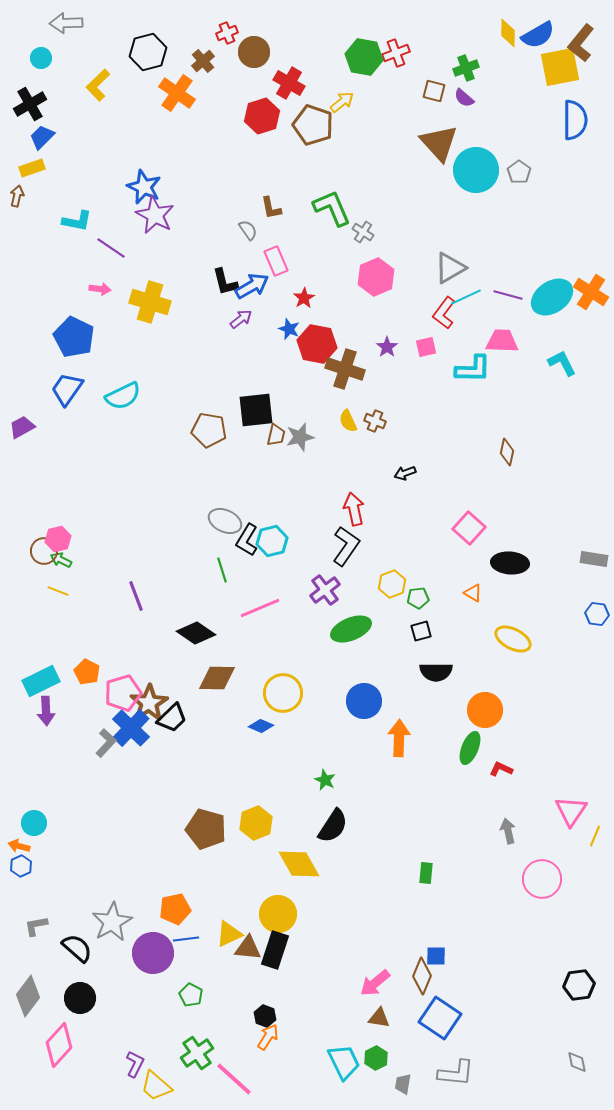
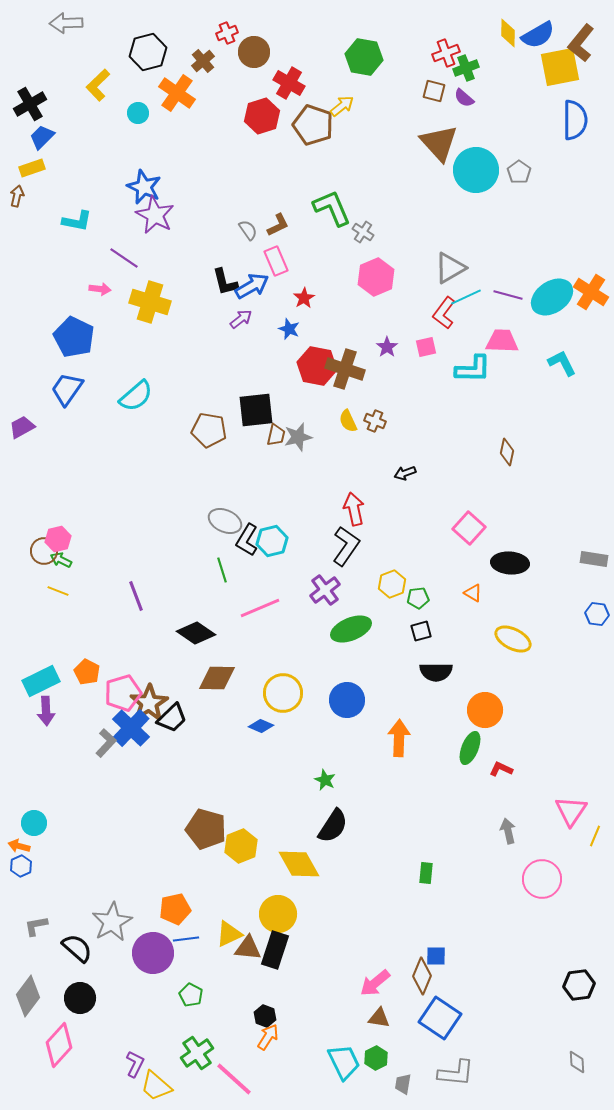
red cross at (396, 53): moved 50 px right
cyan circle at (41, 58): moved 97 px right, 55 px down
yellow arrow at (342, 102): moved 4 px down
brown L-shape at (271, 208): moved 7 px right, 17 px down; rotated 105 degrees counterclockwise
purple line at (111, 248): moved 13 px right, 10 px down
red hexagon at (317, 344): moved 22 px down
cyan semicircle at (123, 396): moved 13 px right; rotated 15 degrees counterclockwise
gray star at (300, 437): moved 2 px left
blue circle at (364, 701): moved 17 px left, 1 px up
yellow hexagon at (256, 823): moved 15 px left, 23 px down
gray diamond at (577, 1062): rotated 10 degrees clockwise
